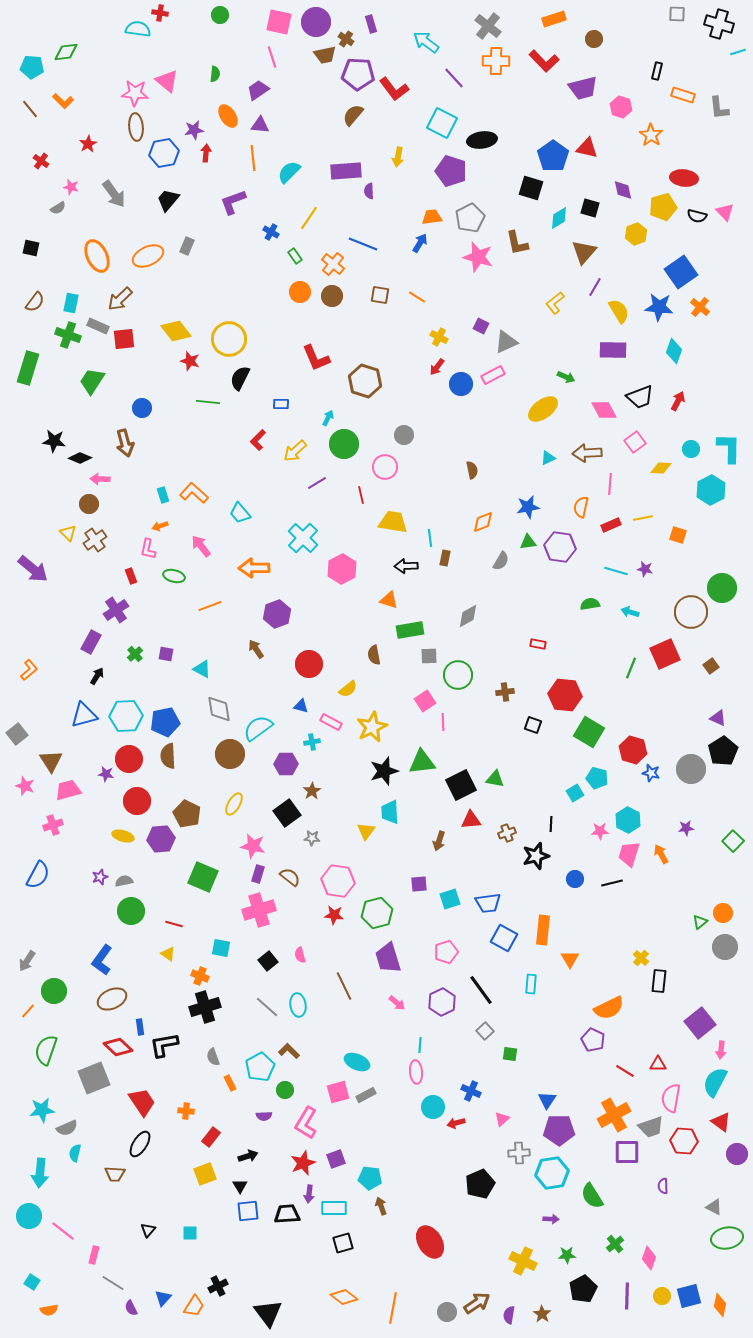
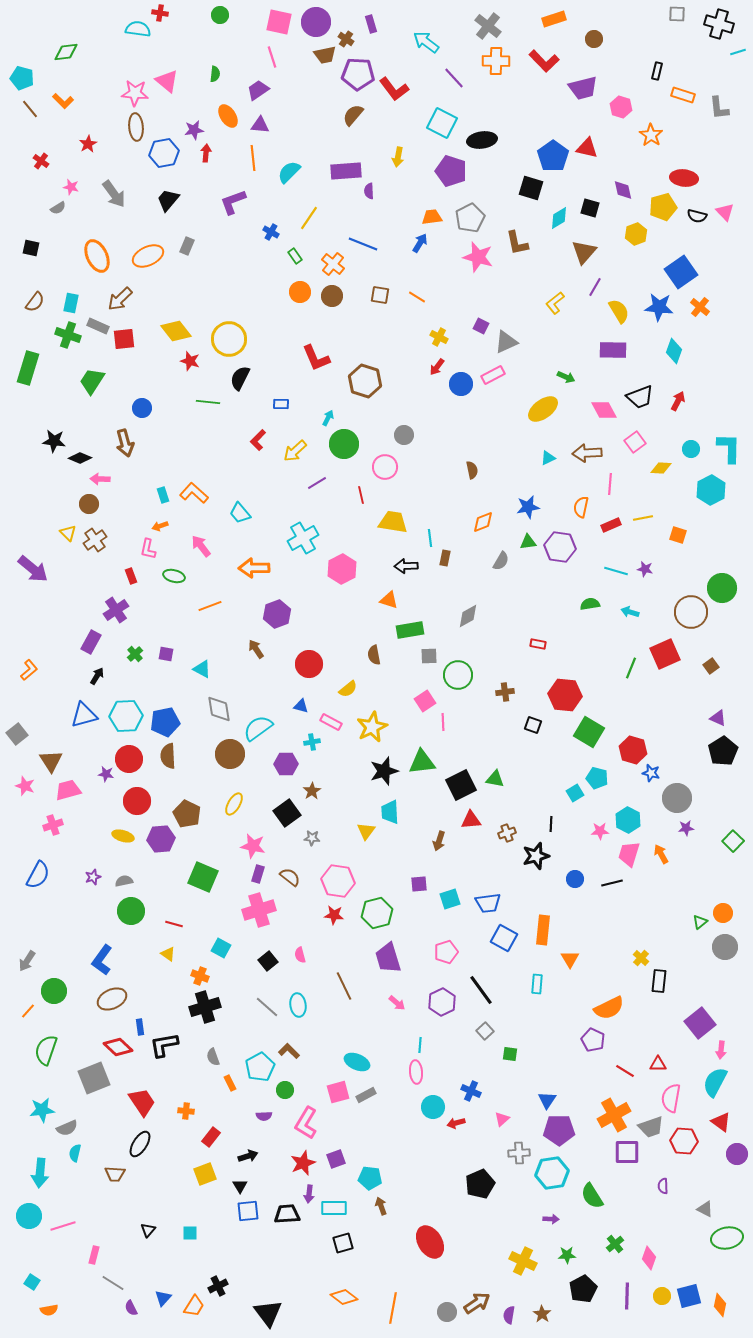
cyan pentagon at (32, 67): moved 10 px left, 11 px down; rotated 10 degrees clockwise
cyan cross at (303, 538): rotated 16 degrees clockwise
gray circle at (691, 769): moved 14 px left, 29 px down
purple star at (100, 877): moved 7 px left
cyan square at (221, 948): rotated 18 degrees clockwise
cyan rectangle at (531, 984): moved 6 px right
gray triangle at (714, 1207): moved 9 px left, 2 px down
pink line at (63, 1231): moved 5 px up; rotated 55 degrees counterclockwise
